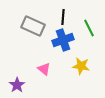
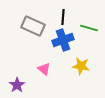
green line: rotated 48 degrees counterclockwise
